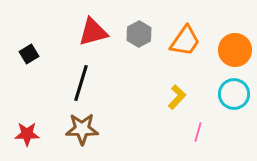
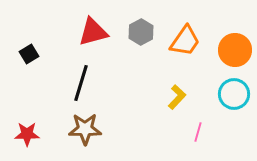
gray hexagon: moved 2 px right, 2 px up
brown star: moved 3 px right
